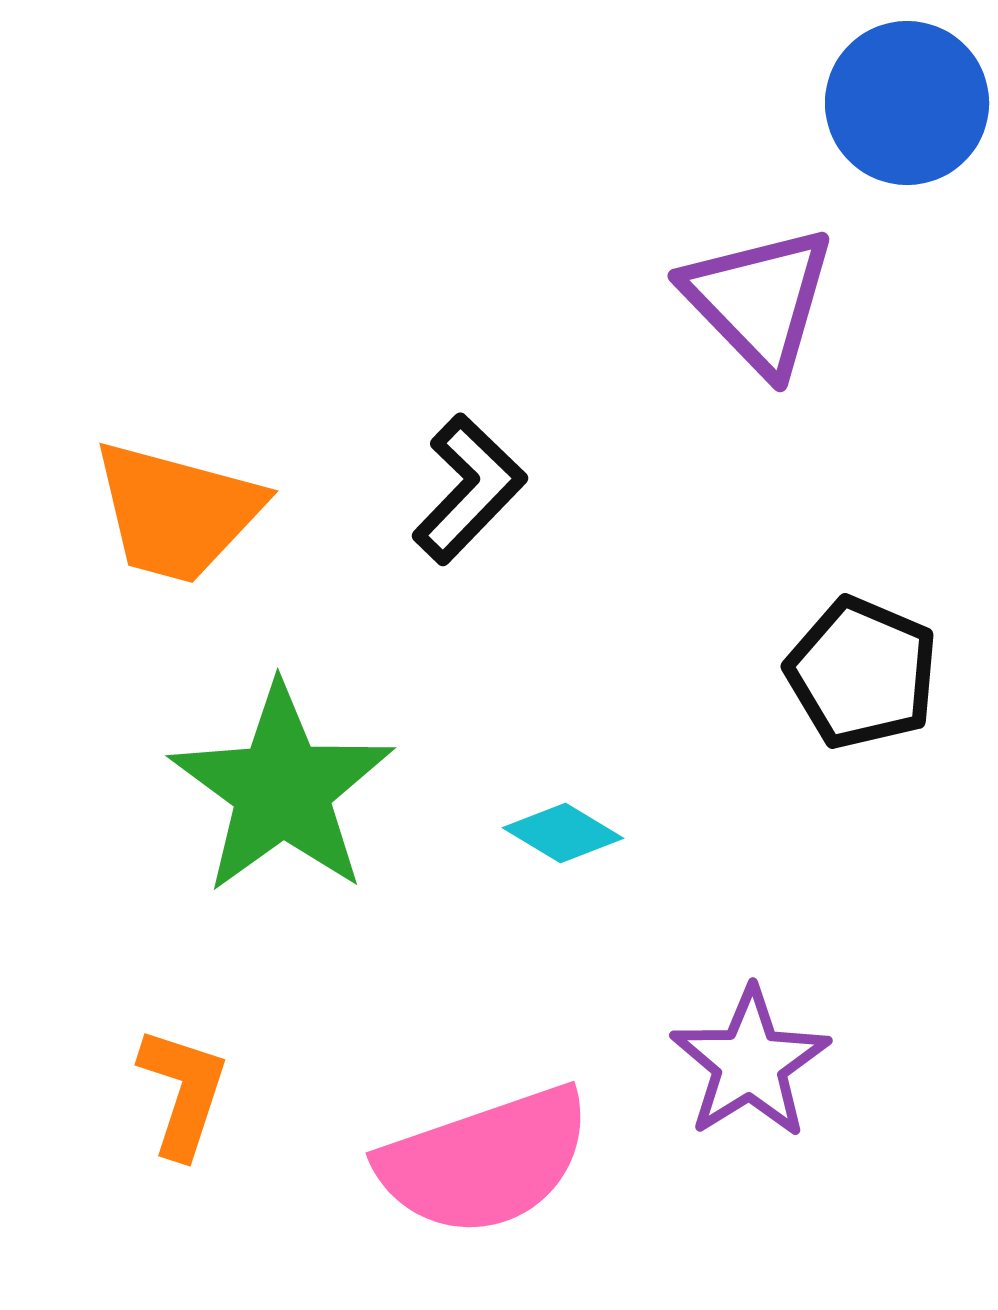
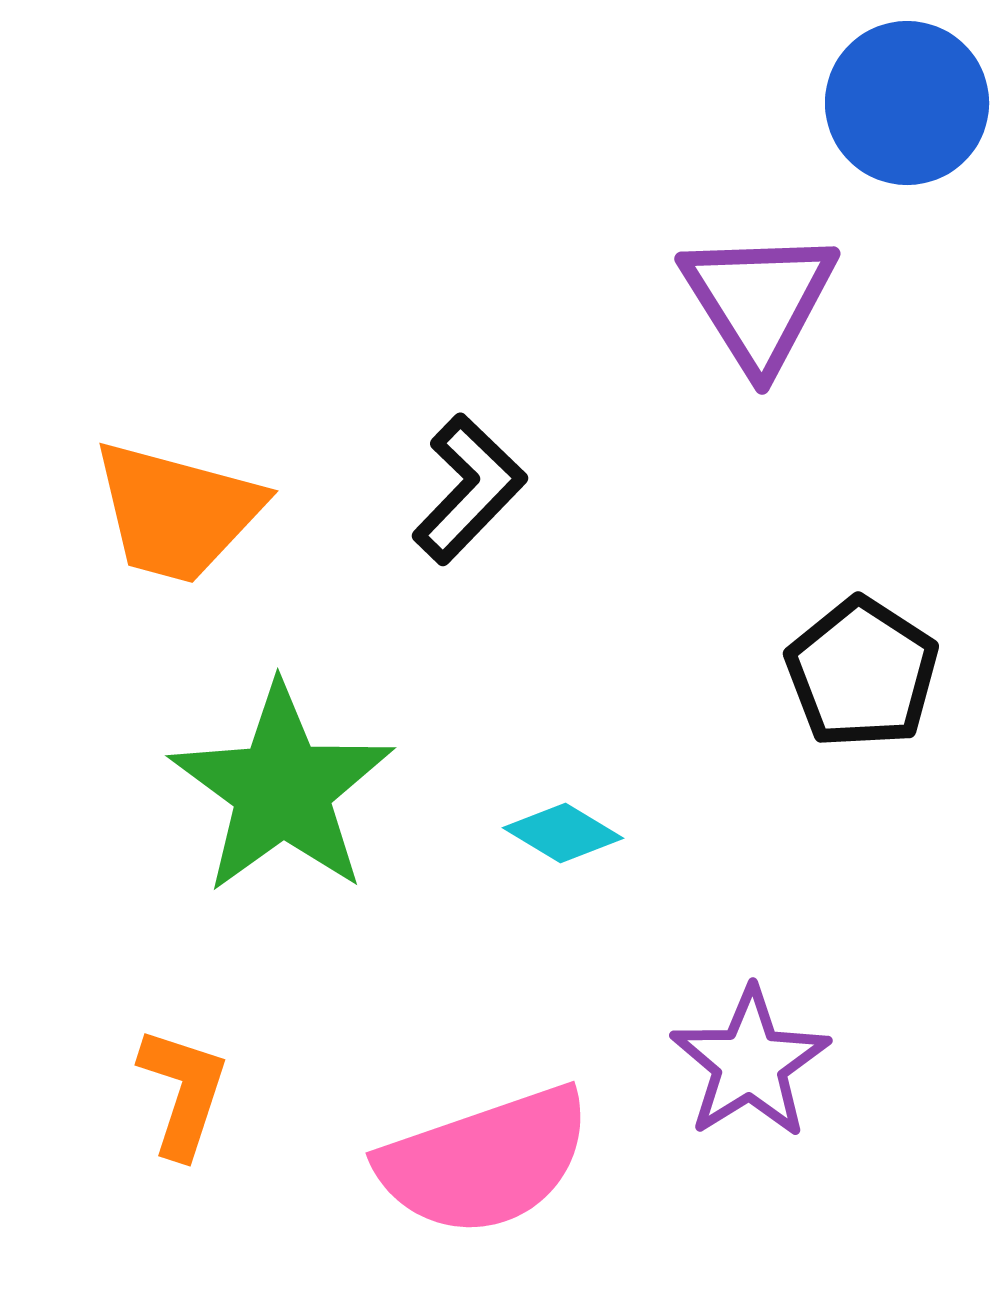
purple triangle: rotated 12 degrees clockwise
black pentagon: rotated 10 degrees clockwise
